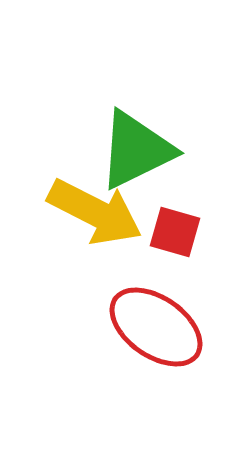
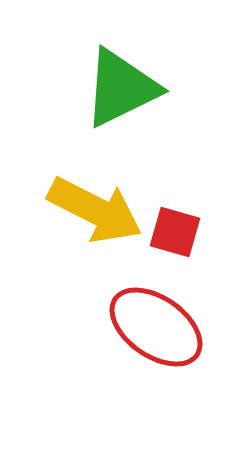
green triangle: moved 15 px left, 62 px up
yellow arrow: moved 2 px up
